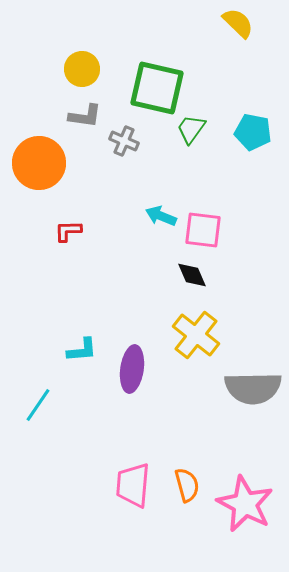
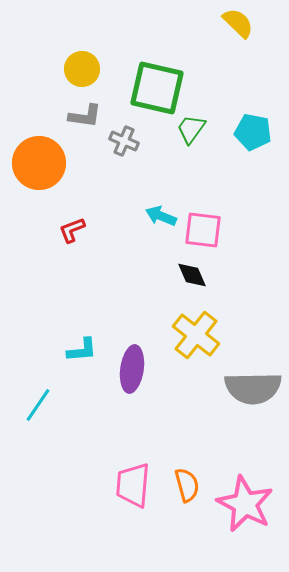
red L-shape: moved 4 px right, 1 px up; rotated 20 degrees counterclockwise
